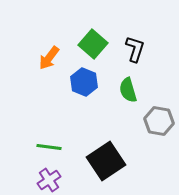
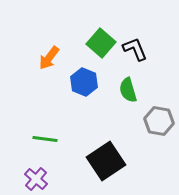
green square: moved 8 px right, 1 px up
black L-shape: rotated 40 degrees counterclockwise
green line: moved 4 px left, 8 px up
purple cross: moved 13 px left, 1 px up; rotated 15 degrees counterclockwise
